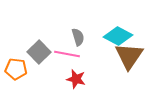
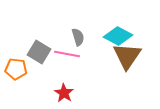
gray square: rotated 15 degrees counterclockwise
brown triangle: moved 2 px left
red star: moved 12 px left, 14 px down; rotated 18 degrees clockwise
